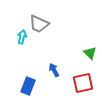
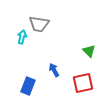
gray trapezoid: rotated 15 degrees counterclockwise
green triangle: moved 1 px left, 2 px up
